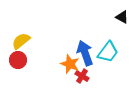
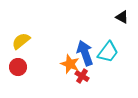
red circle: moved 7 px down
